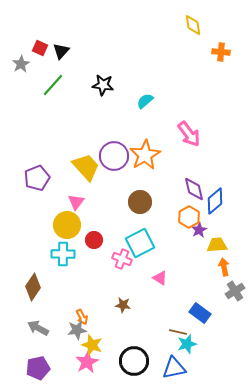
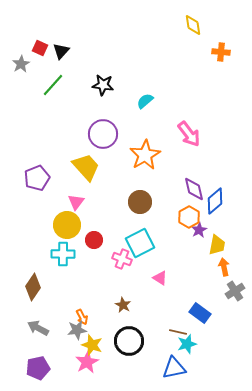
purple circle at (114, 156): moved 11 px left, 22 px up
yellow trapezoid at (217, 245): rotated 105 degrees clockwise
brown star at (123, 305): rotated 21 degrees clockwise
black circle at (134, 361): moved 5 px left, 20 px up
